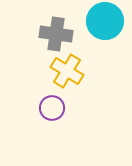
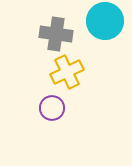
yellow cross: moved 1 px down; rotated 32 degrees clockwise
